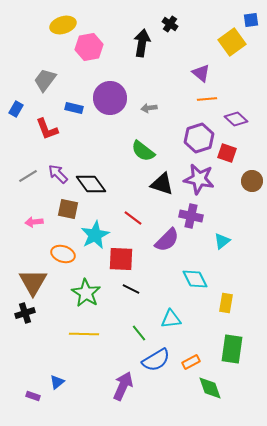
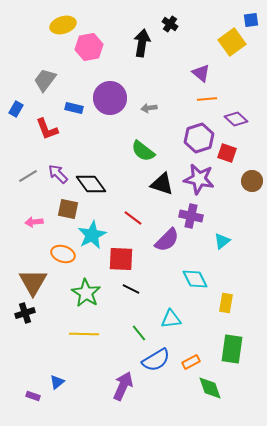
cyan star at (95, 235): moved 3 px left
